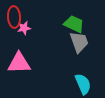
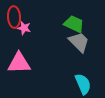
pink star: rotated 24 degrees clockwise
gray trapezoid: rotated 25 degrees counterclockwise
